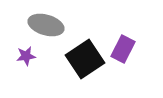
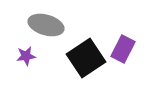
black square: moved 1 px right, 1 px up
